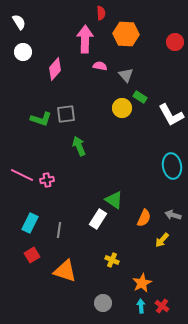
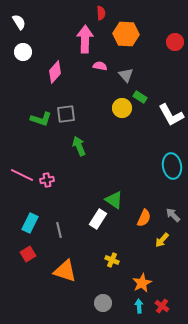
pink diamond: moved 3 px down
gray arrow: rotated 28 degrees clockwise
gray line: rotated 21 degrees counterclockwise
red square: moved 4 px left, 1 px up
cyan arrow: moved 2 px left
